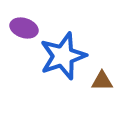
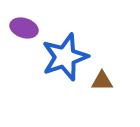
blue star: moved 2 px right, 1 px down
